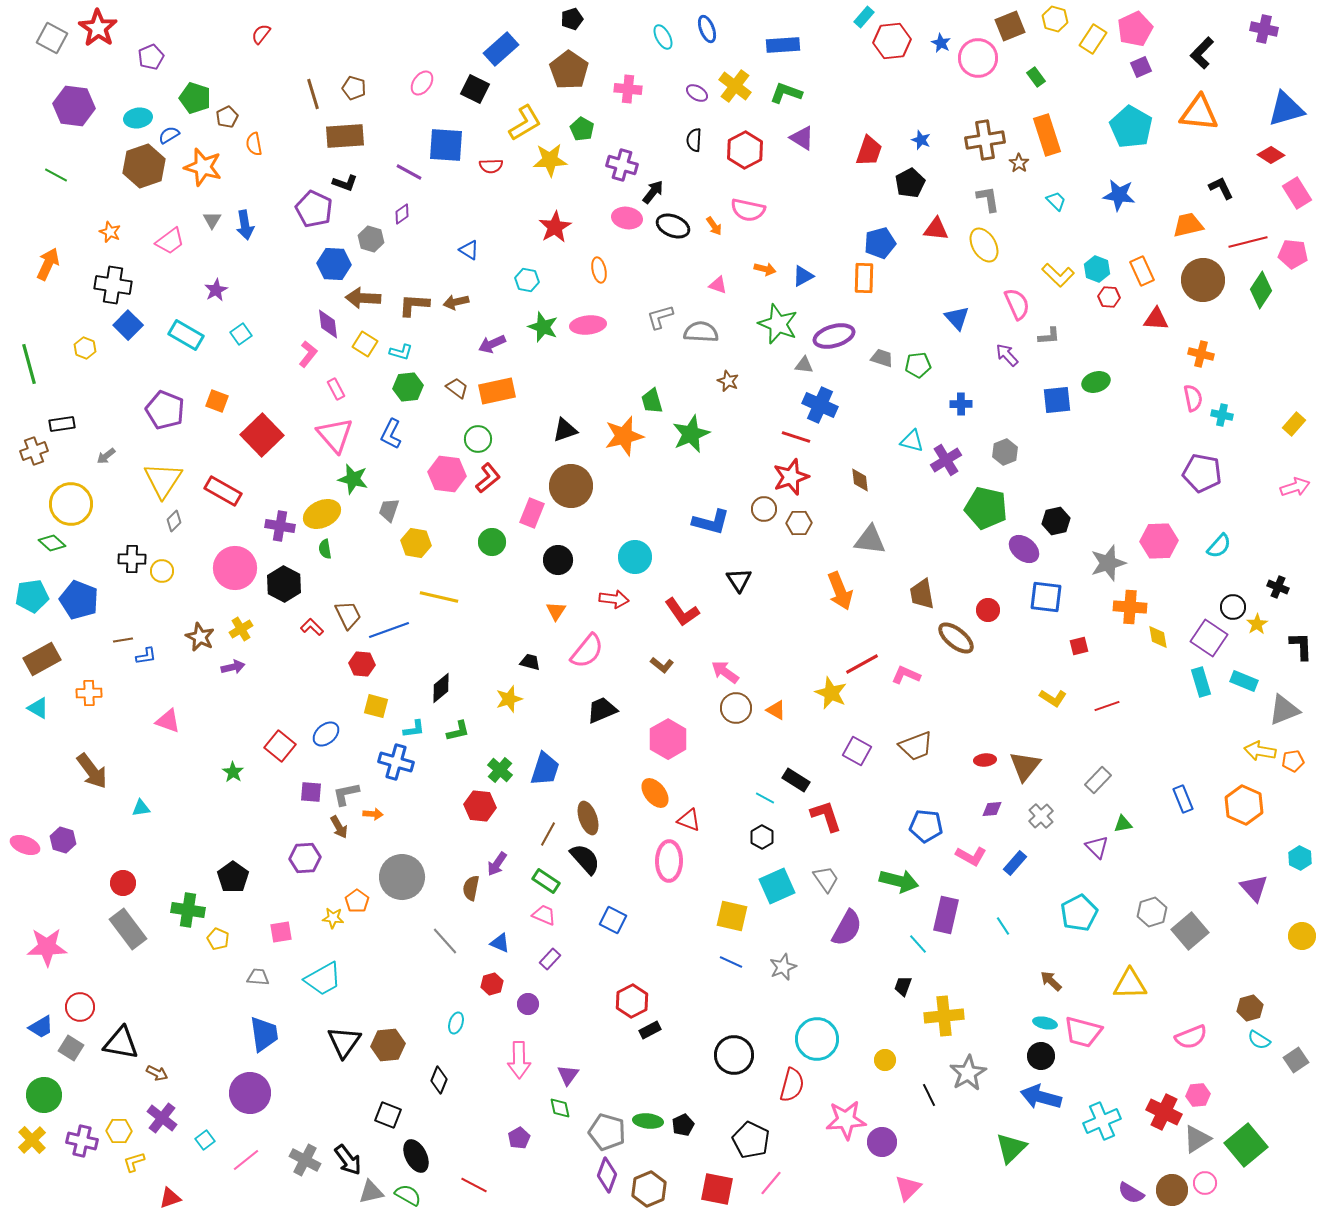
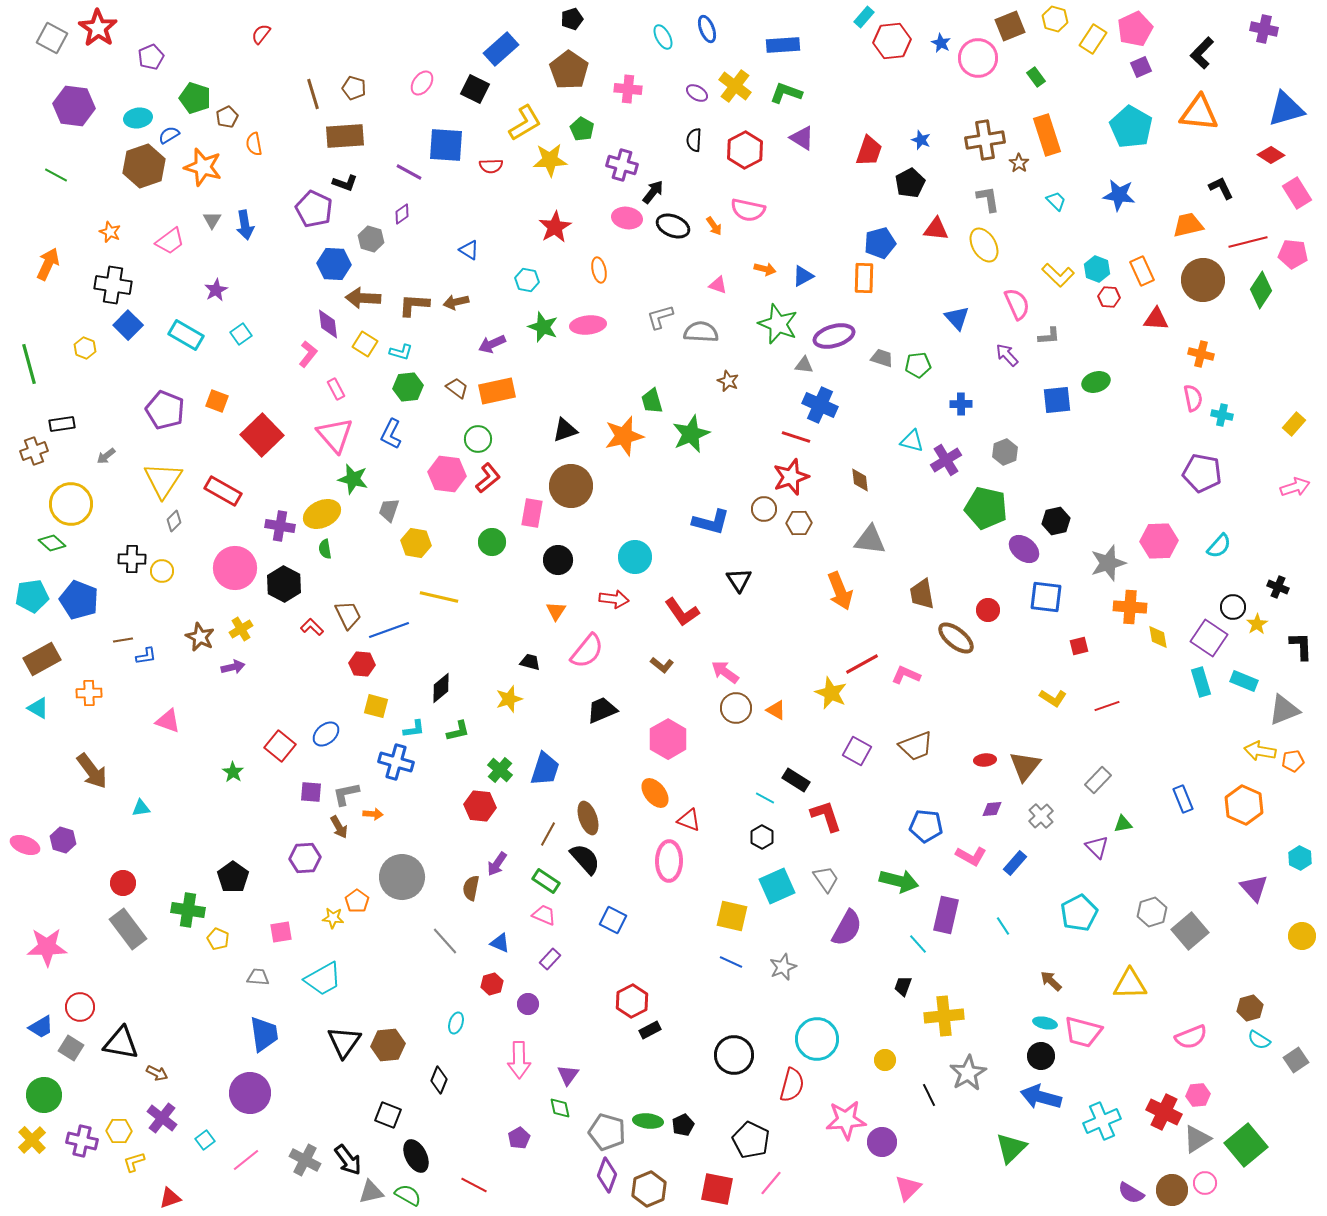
pink rectangle at (532, 513): rotated 12 degrees counterclockwise
